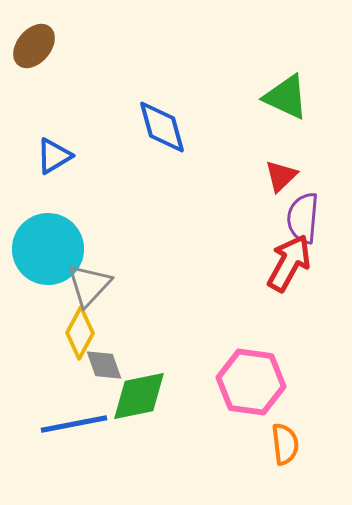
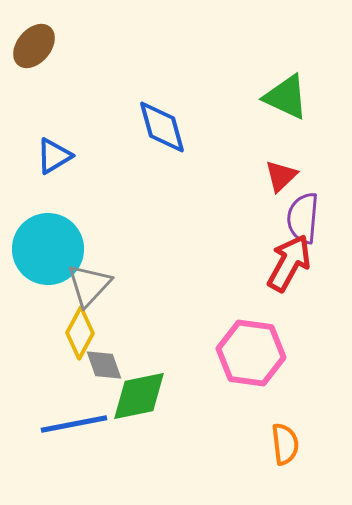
pink hexagon: moved 29 px up
